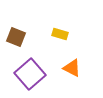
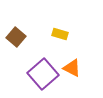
brown square: rotated 18 degrees clockwise
purple square: moved 13 px right
